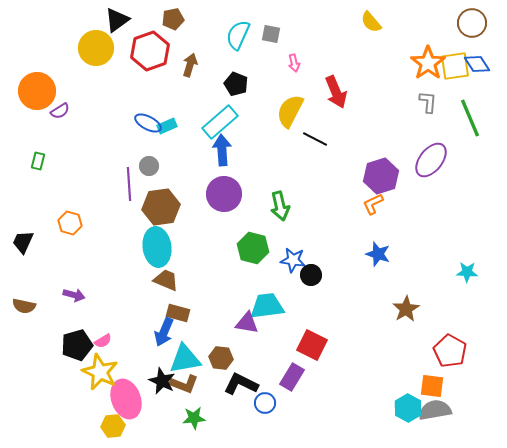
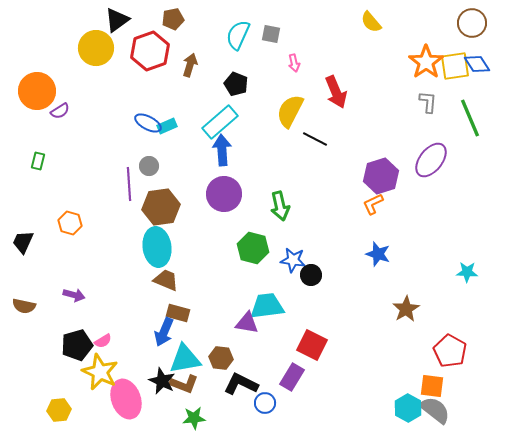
orange star at (428, 63): moved 2 px left, 1 px up
gray semicircle at (435, 410): rotated 48 degrees clockwise
yellow hexagon at (113, 426): moved 54 px left, 16 px up
